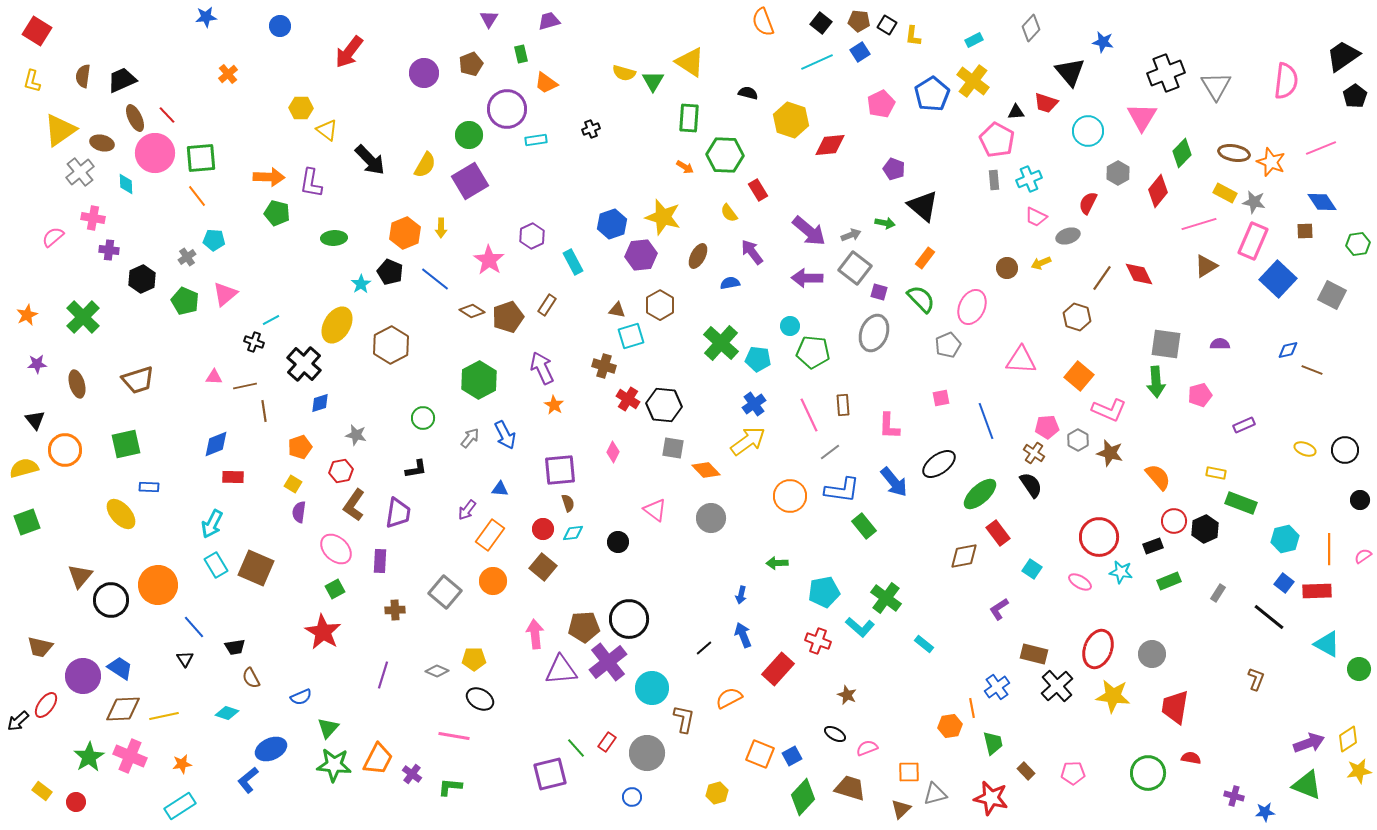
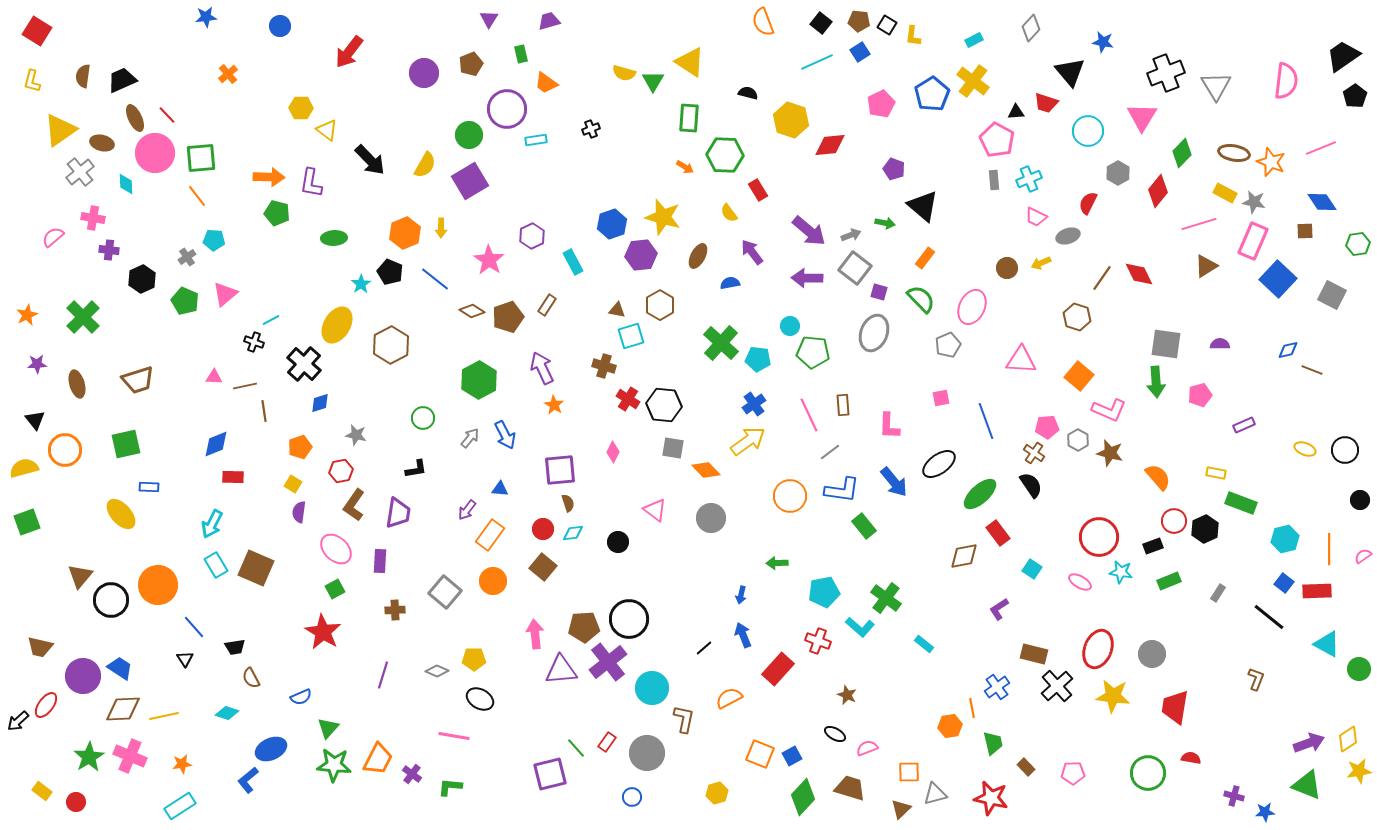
brown rectangle at (1026, 771): moved 4 px up
